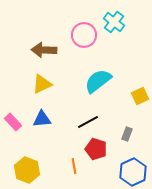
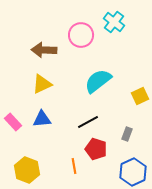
pink circle: moved 3 px left
